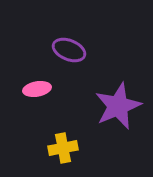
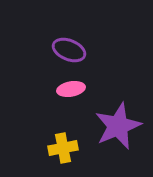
pink ellipse: moved 34 px right
purple star: moved 20 px down
